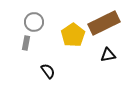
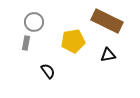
brown rectangle: moved 3 px right, 2 px up; rotated 52 degrees clockwise
yellow pentagon: moved 6 px down; rotated 25 degrees clockwise
